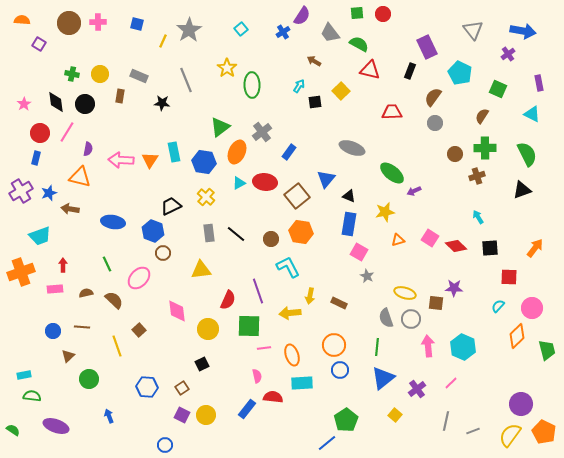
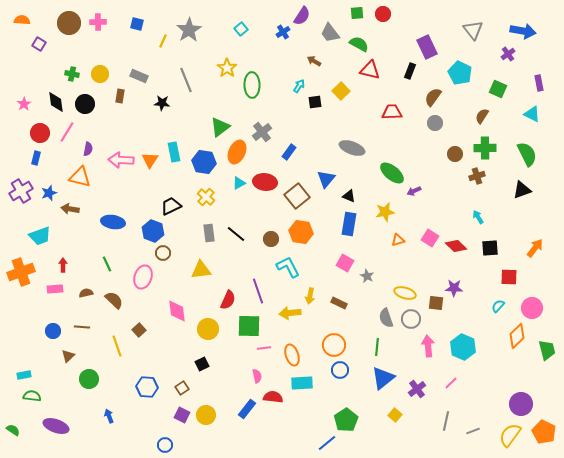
pink square at (359, 252): moved 14 px left, 11 px down
pink ellipse at (139, 278): moved 4 px right, 1 px up; rotated 25 degrees counterclockwise
